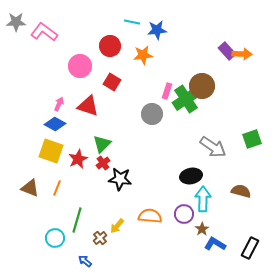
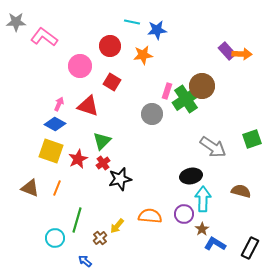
pink L-shape: moved 5 px down
green triangle: moved 3 px up
black star: rotated 20 degrees counterclockwise
